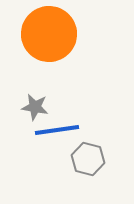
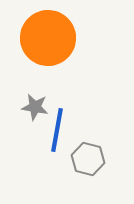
orange circle: moved 1 px left, 4 px down
blue line: rotated 72 degrees counterclockwise
